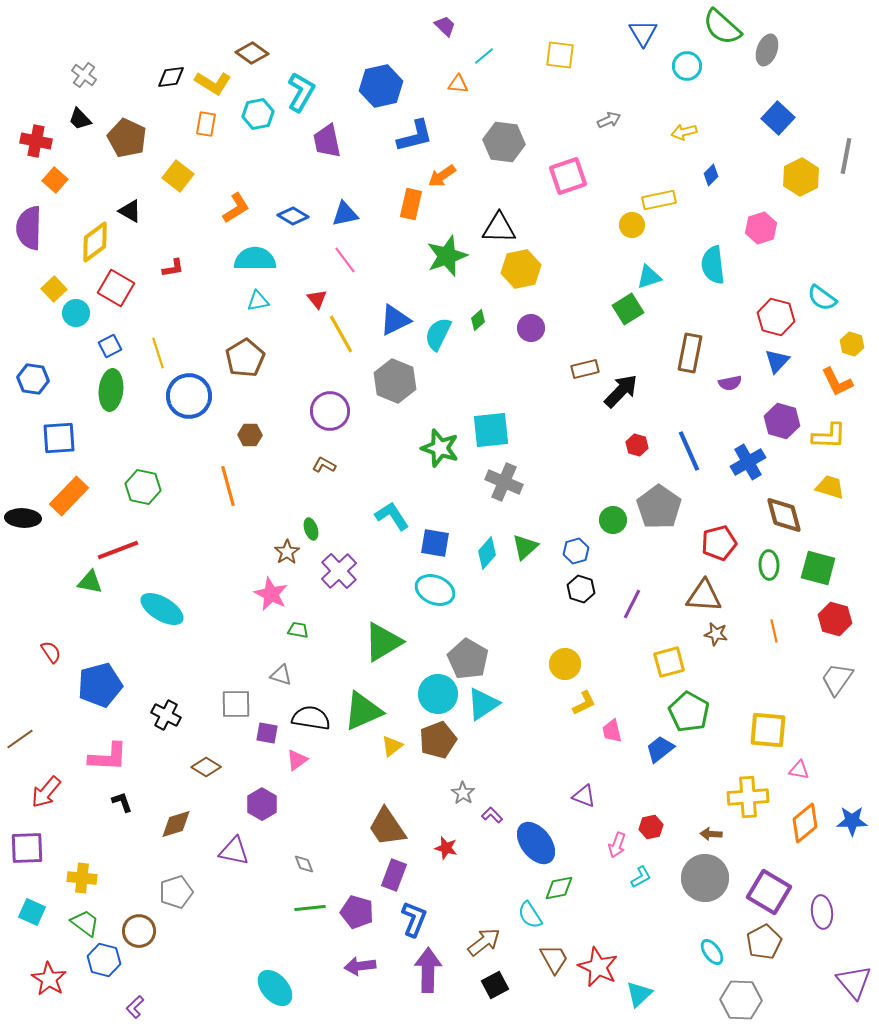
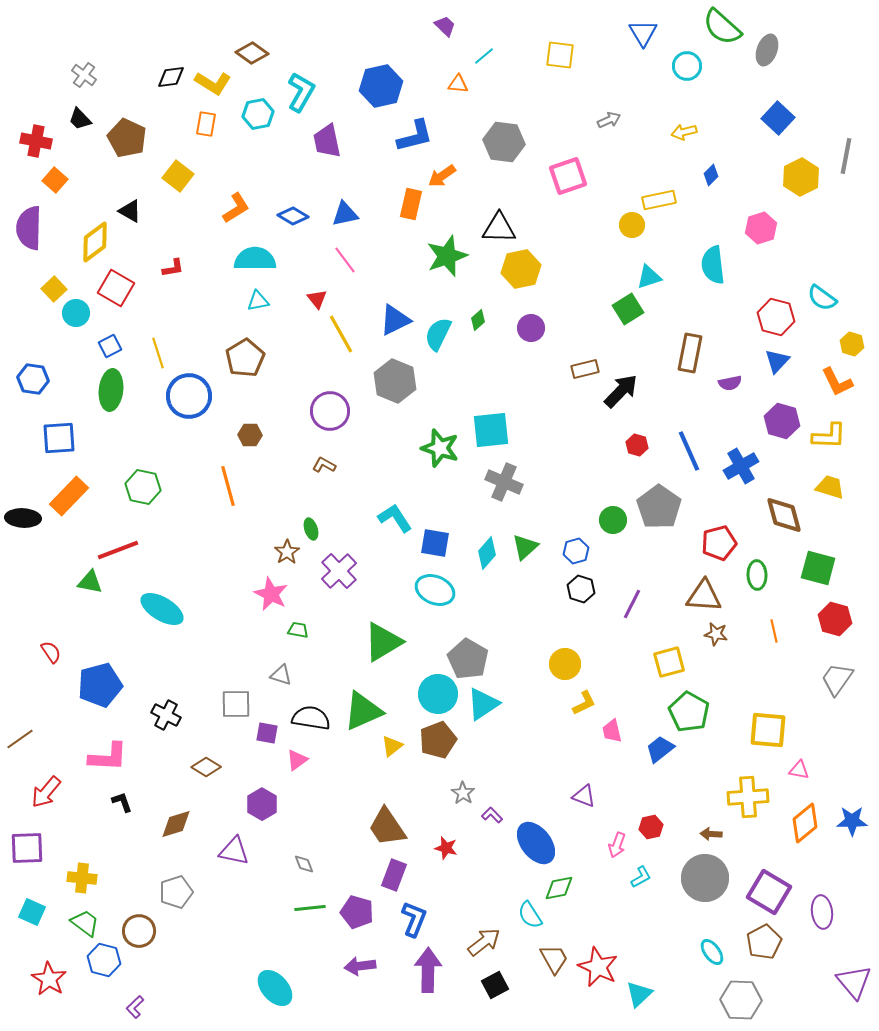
blue cross at (748, 462): moved 7 px left, 4 px down
cyan L-shape at (392, 516): moved 3 px right, 2 px down
green ellipse at (769, 565): moved 12 px left, 10 px down
